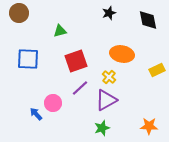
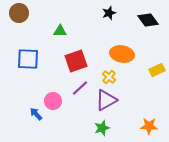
black diamond: rotated 25 degrees counterclockwise
green triangle: rotated 16 degrees clockwise
pink circle: moved 2 px up
